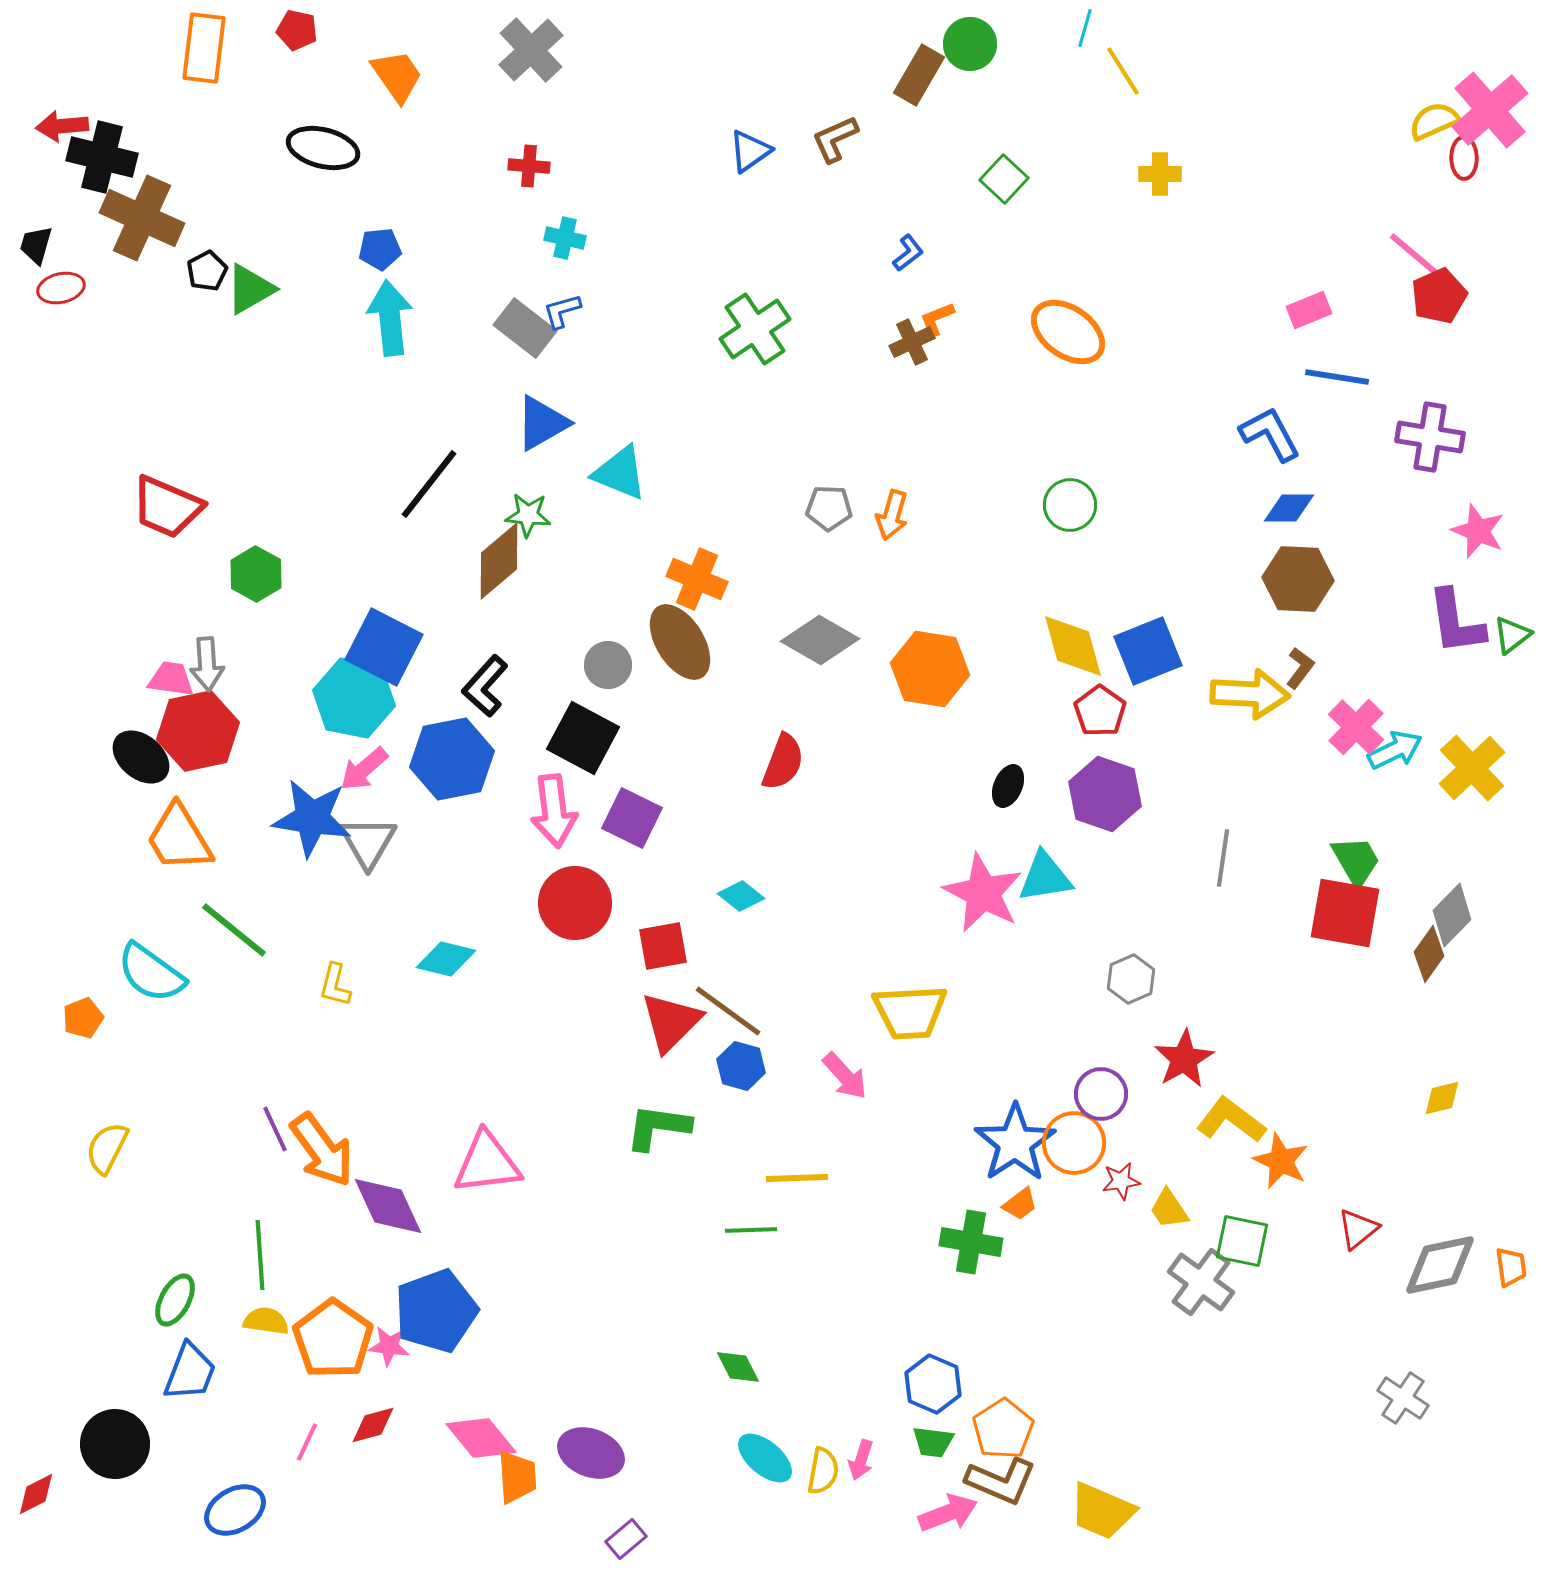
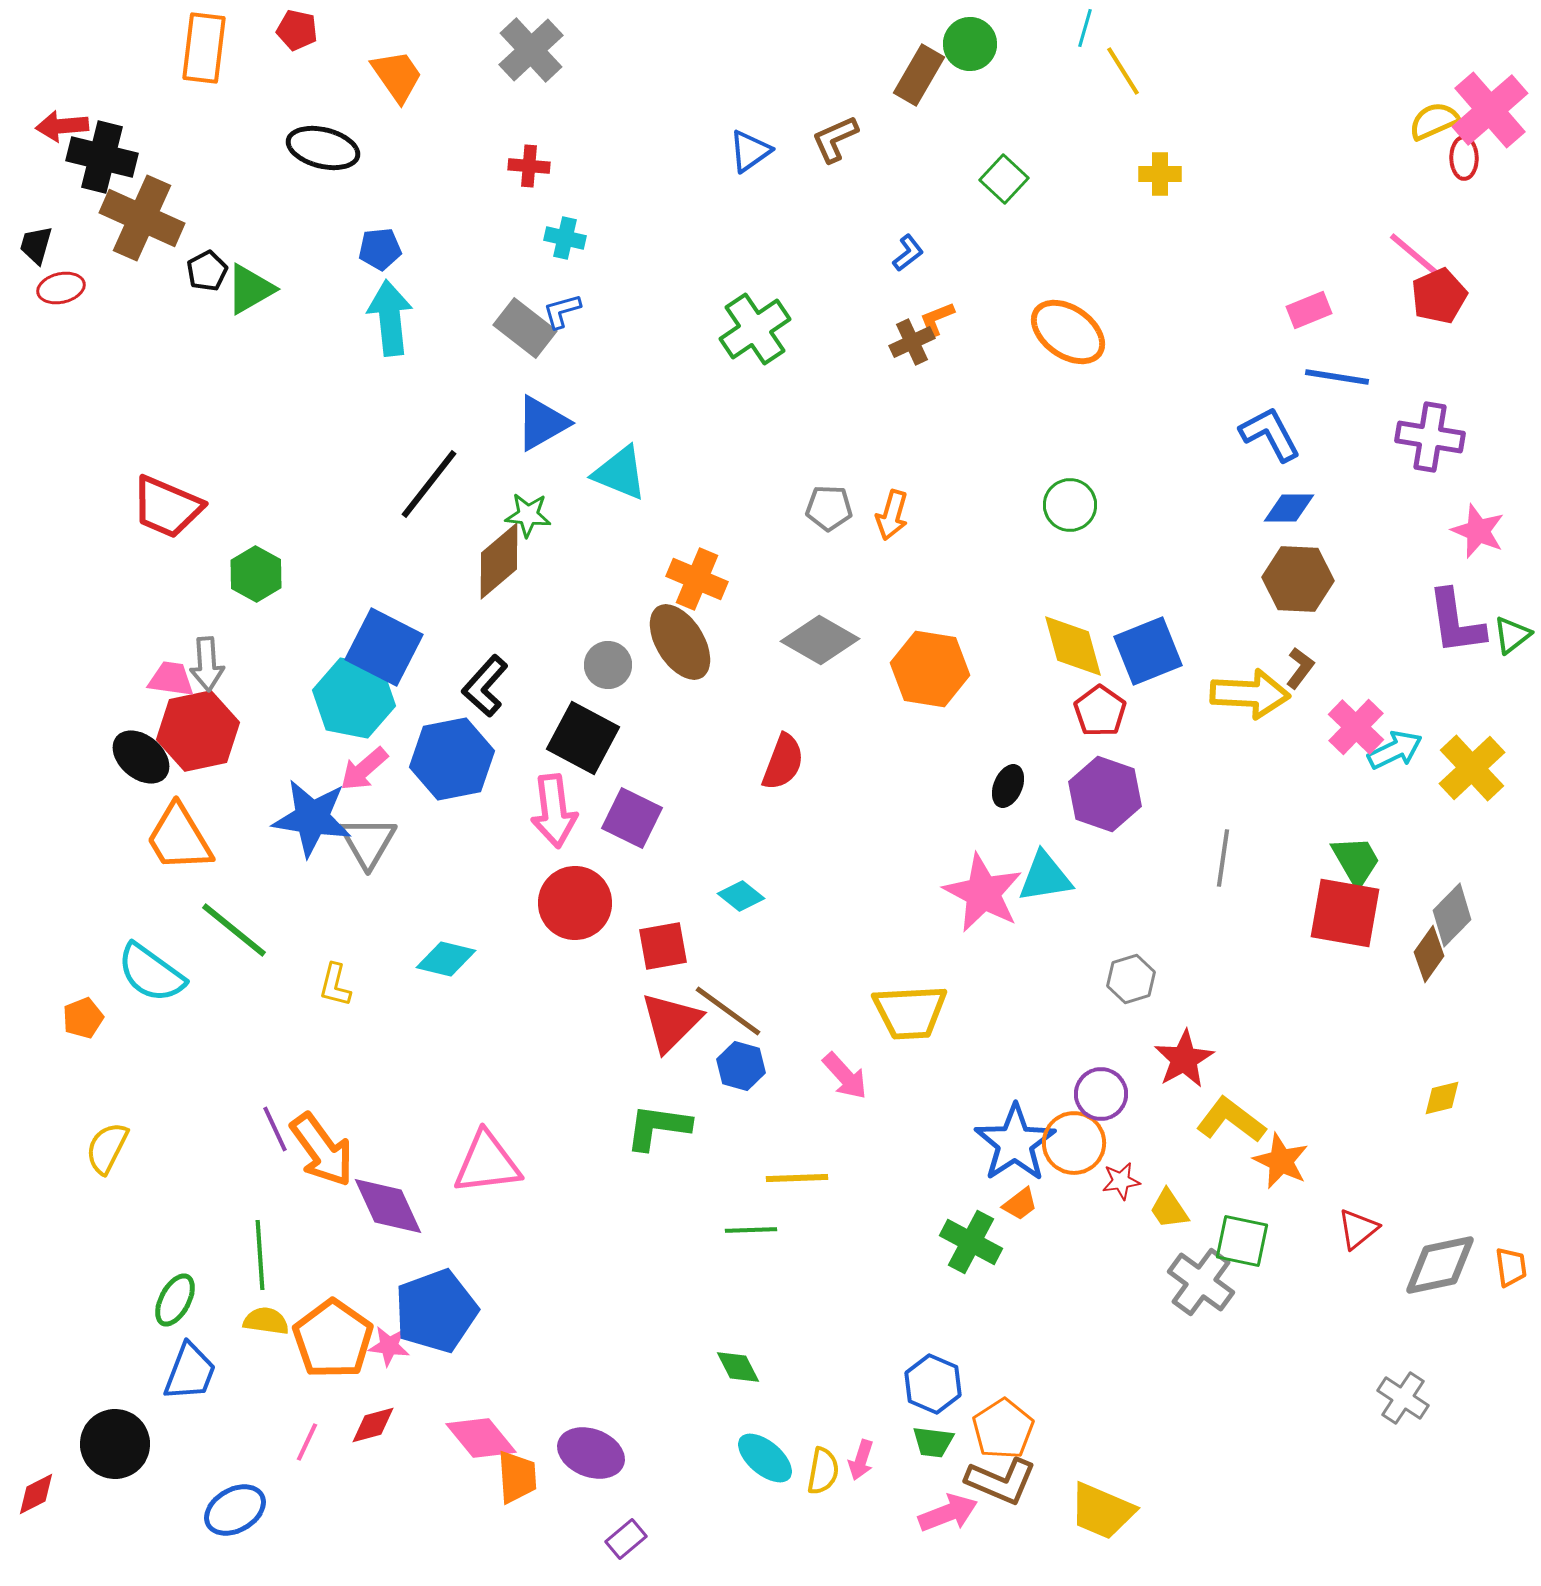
gray hexagon at (1131, 979): rotated 6 degrees clockwise
green cross at (971, 1242): rotated 18 degrees clockwise
